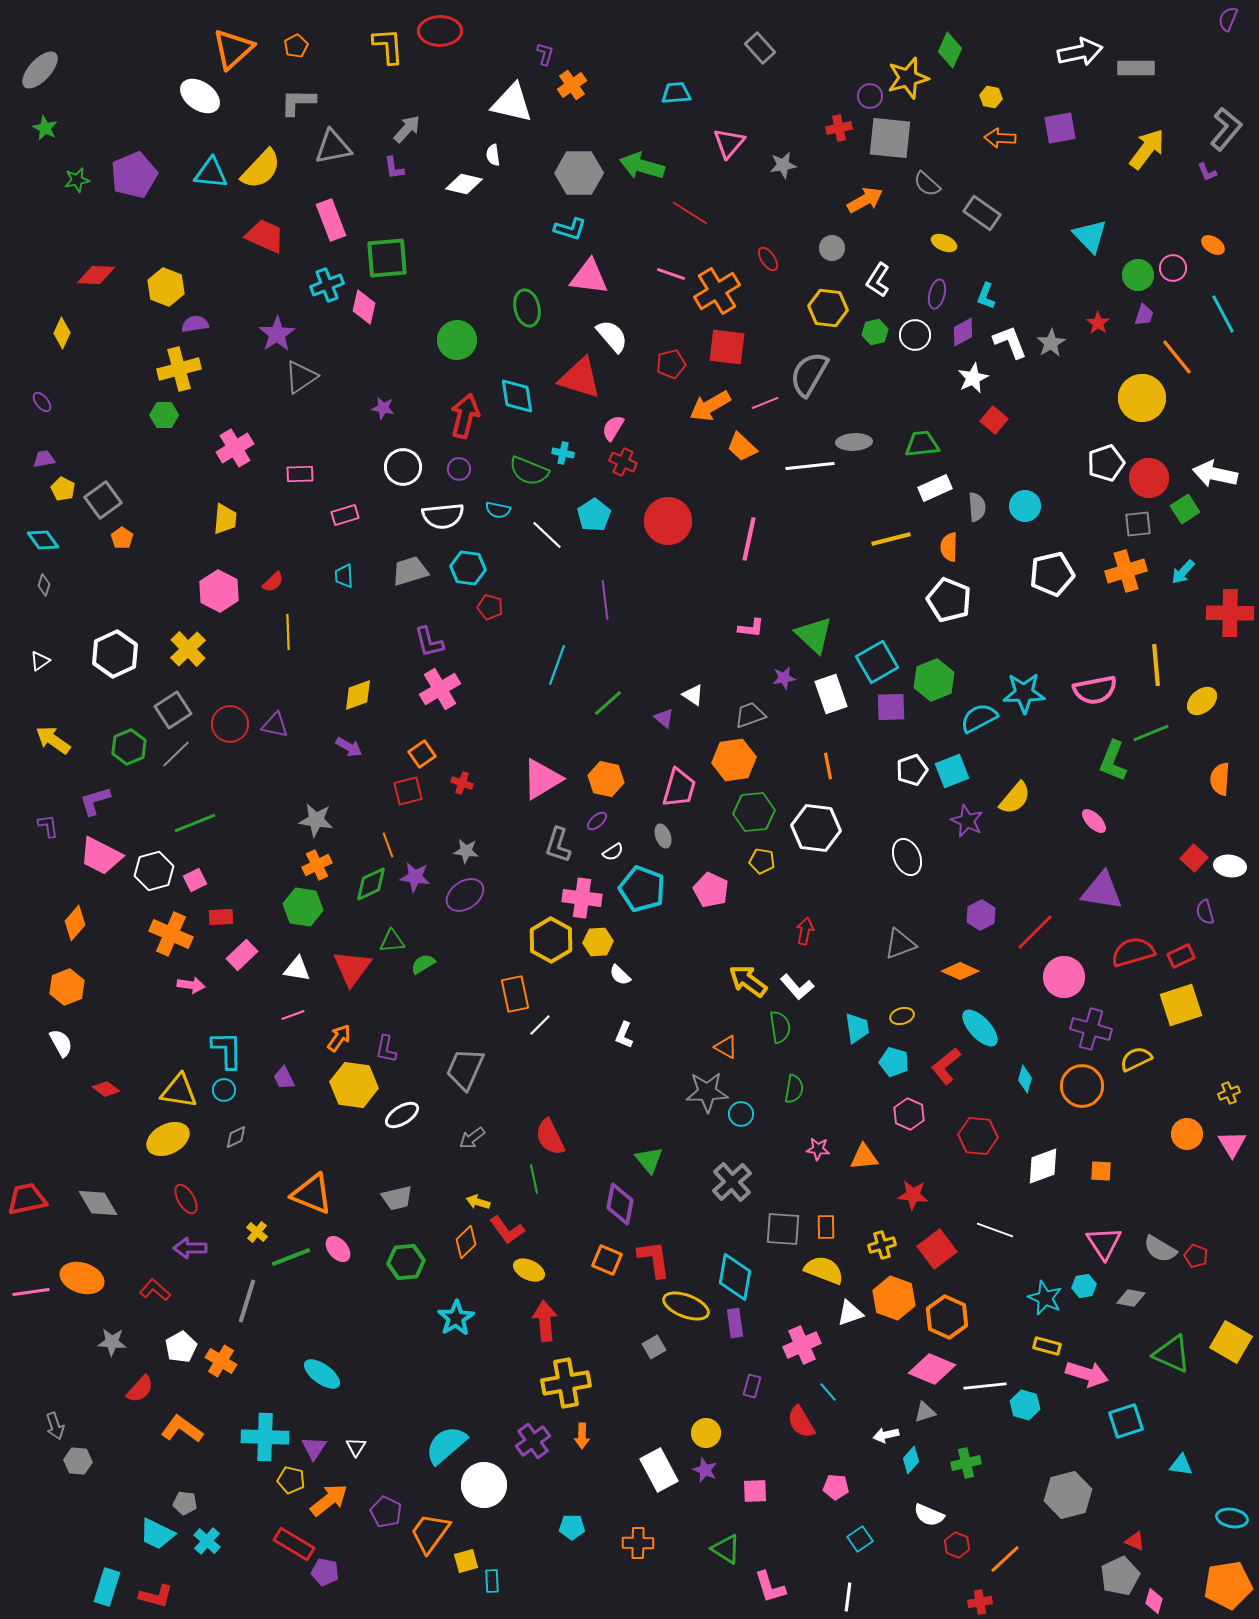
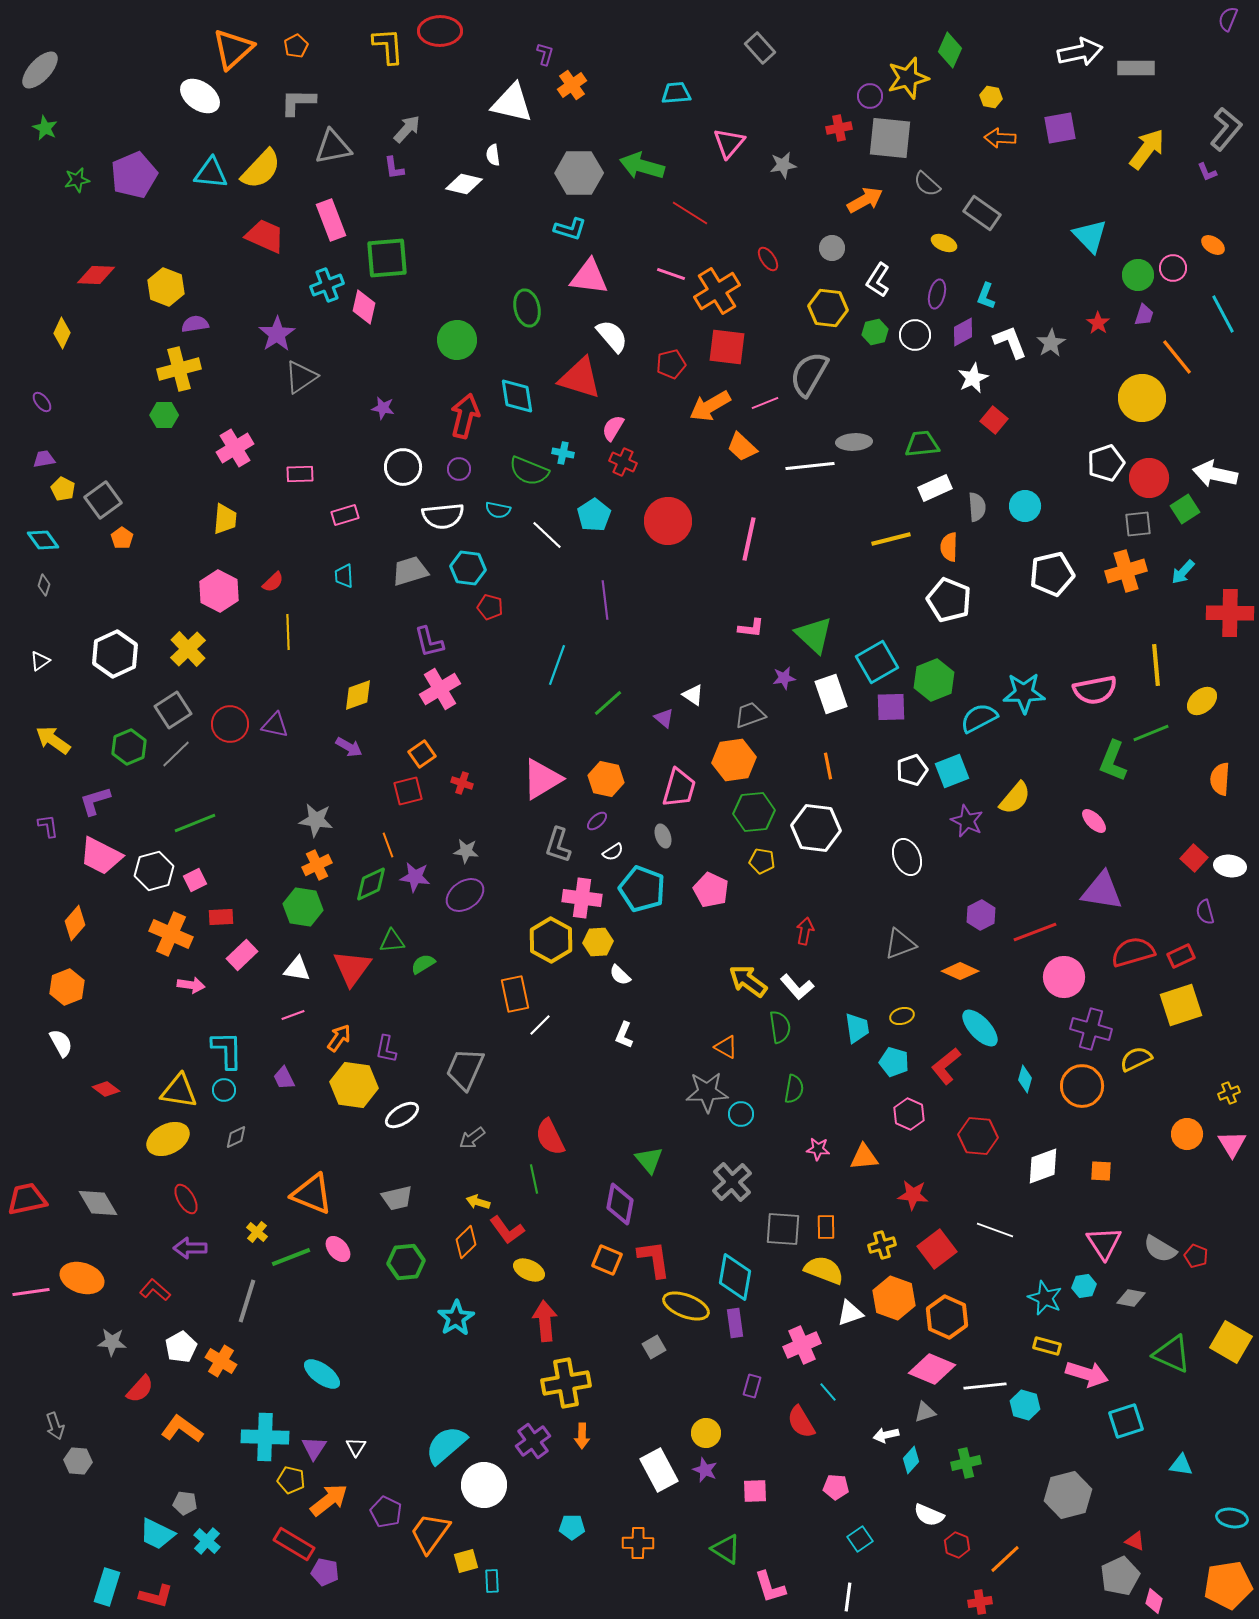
red line at (1035, 932): rotated 24 degrees clockwise
